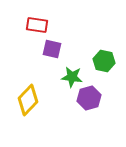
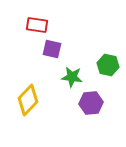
green hexagon: moved 4 px right, 4 px down
purple hexagon: moved 2 px right, 5 px down; rotated 10 degrees clockwise
